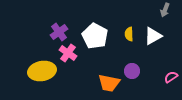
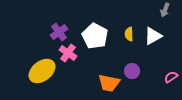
yellow ellipse: rotated 28 degrees counterclockwise
